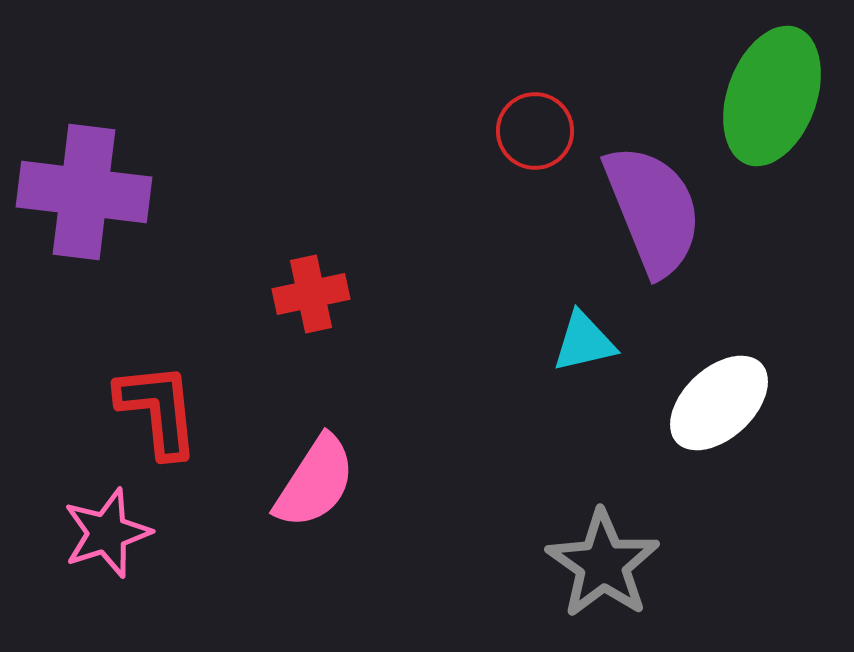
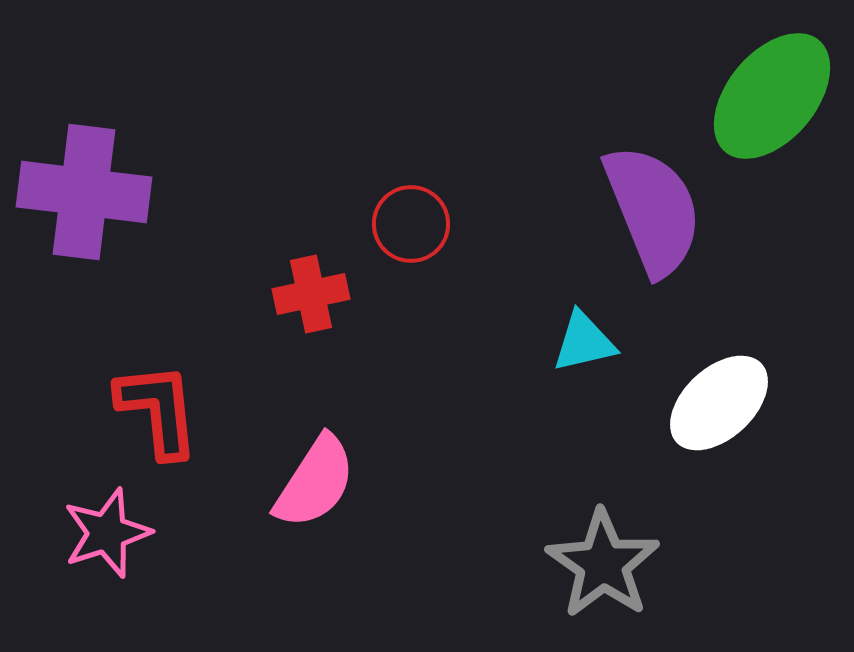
green ellipse: rotated 20 degrees clockwise
red circle: moved 124 px left, 93 px down
